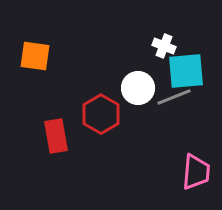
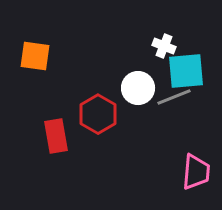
red hexagon: moved 3 px left
